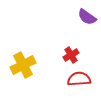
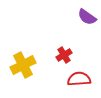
red cross: moved 7 px left
